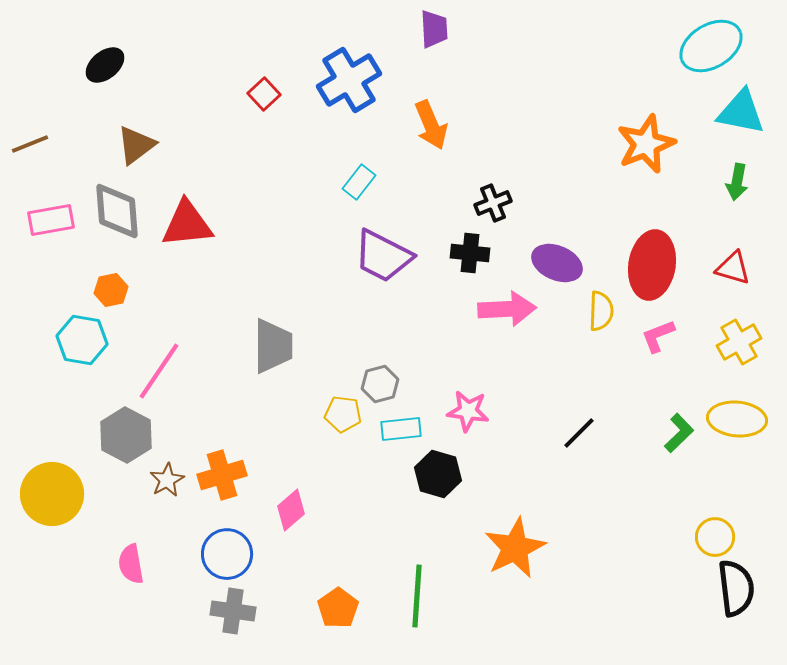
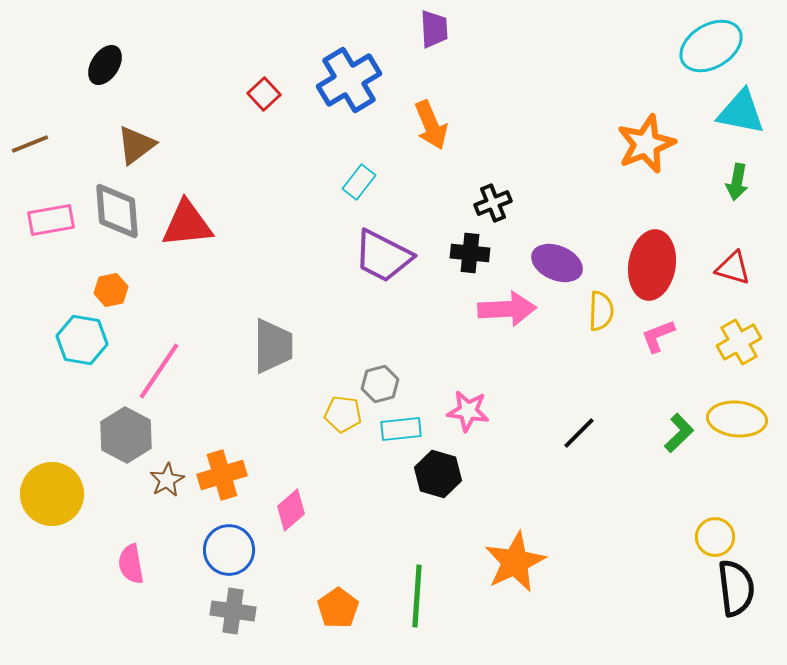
black ellipse at (105, 65): rotated 18 degrees counterclockwise
orange star at (515, 548): moved 14 px down
blue circle at (227, 554): moved 2 px right, 4 px up
